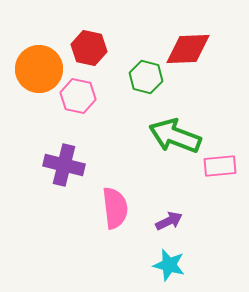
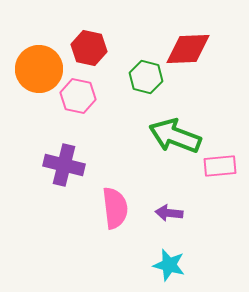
purple arrow: moved 8 px up; rotated 148 degrees counterclockwise
